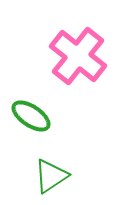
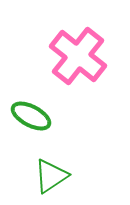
green ellipse: rotated 6 degrees counterclockwise
